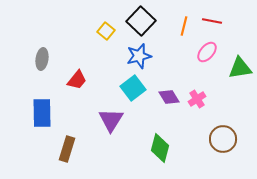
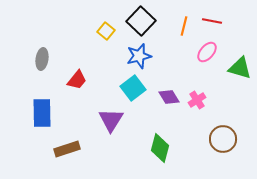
green triangle: rotated 25 degrees clockwise
pink cross: moved 1 px down
brown rectangle: rotated 55 degrees clockwise
